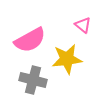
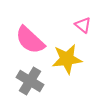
pink semicircle: rotated 72 degrees clockwise
gray cross: moved 3 px left, 1 px down; rotated 16 degrees clockwise
